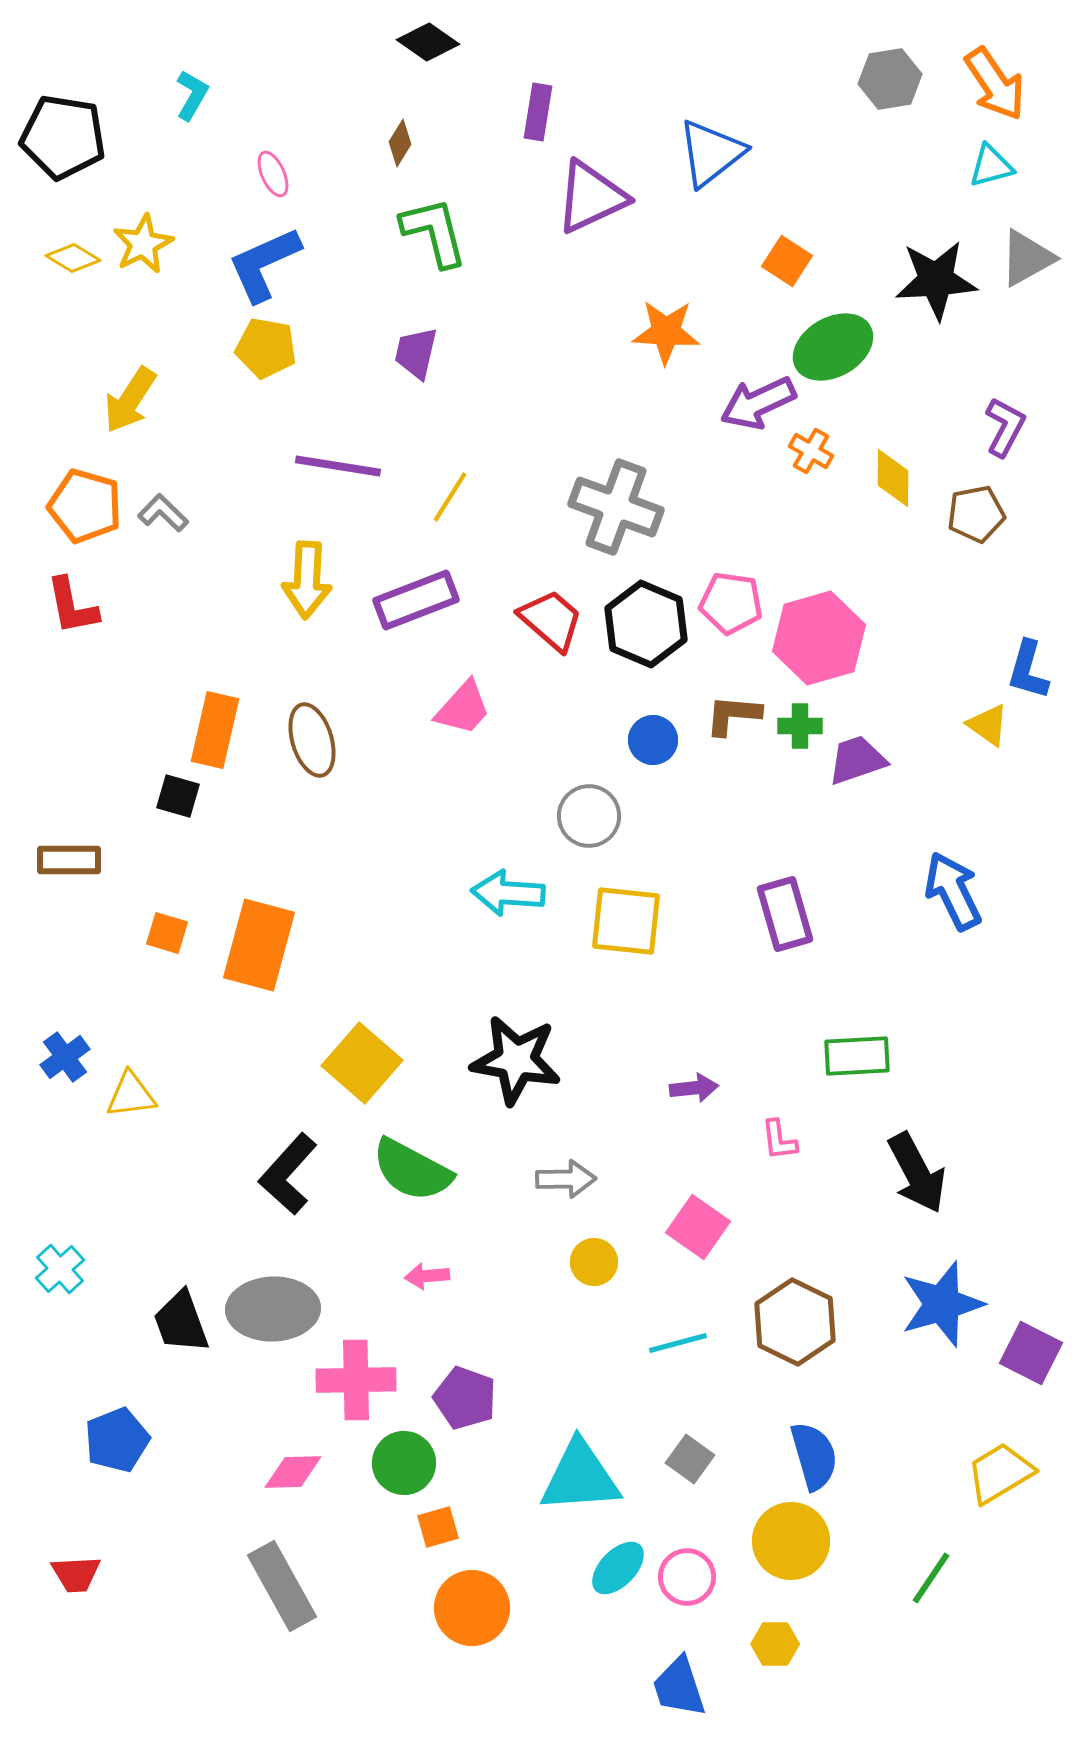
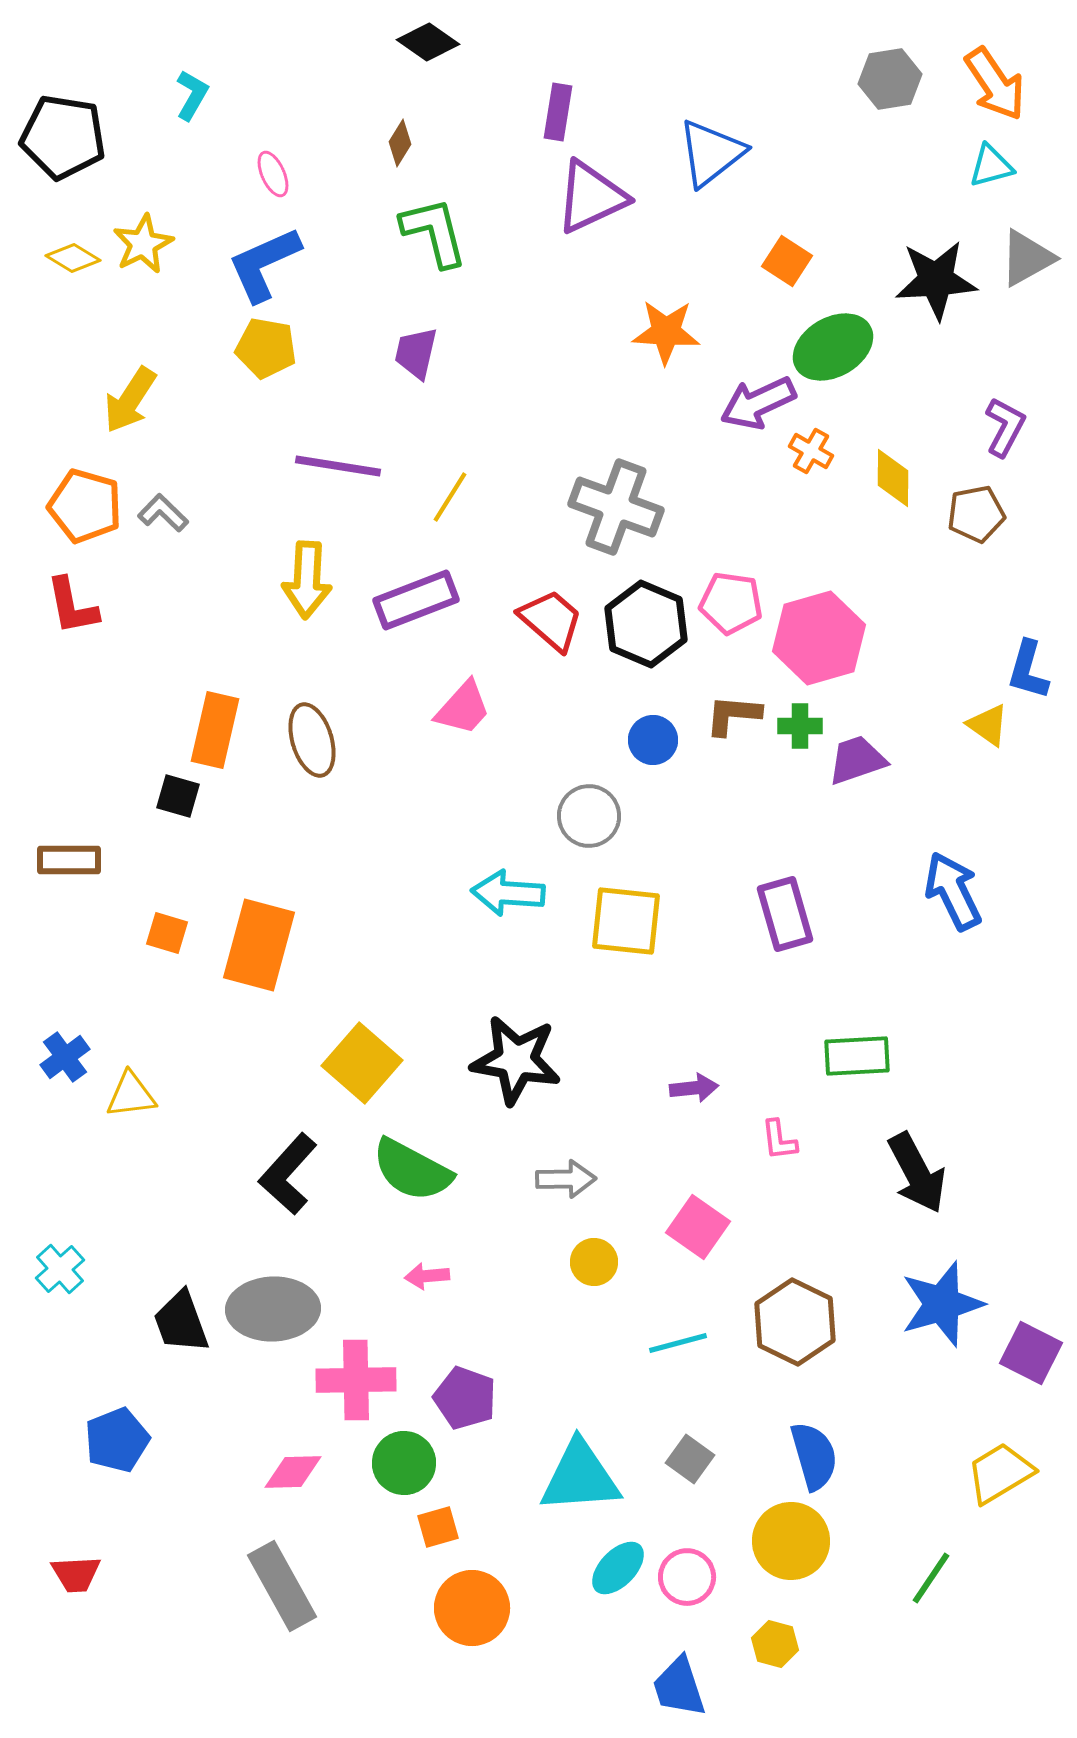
purple rectangle at (538, 112): moved 20 px right
yellow hexagon at (775, 1644): rotated 15 degrees clockwise
